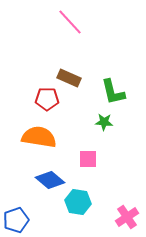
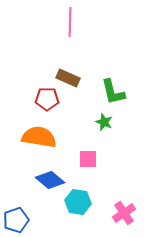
pink line: rotated 44 degrees clockwise
brown rectangle: moved 1 px left
green star: rotated 18 degrees clockwise
pink cross: moved 3 px left, 4 px up
